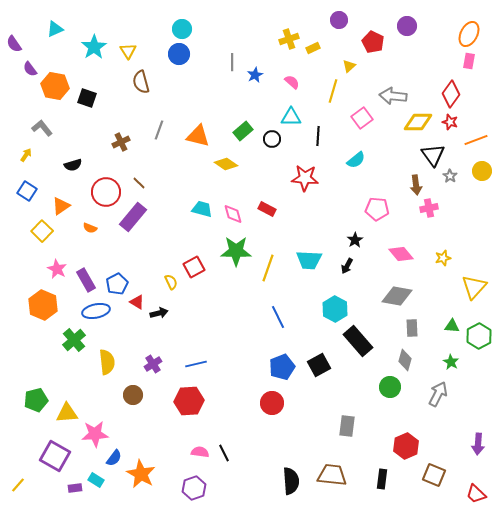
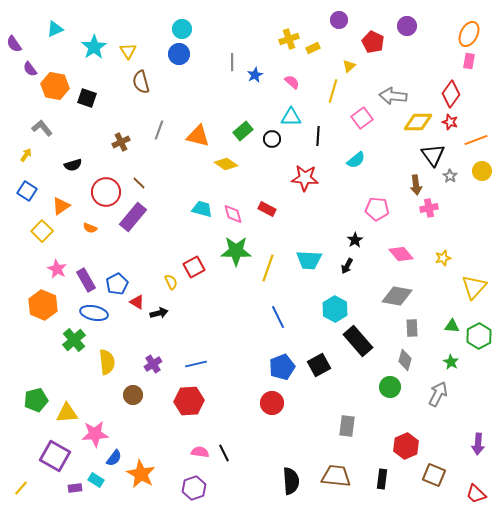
blue ellipse at (96, 311): moved 2 px left, 2 px down; rotated 24 degrees clockwise
brown trapezoid at (332, 475): moved 4 px right, 1 px down
yellow line at (18, 485): moved 3 px right, 3 px down
